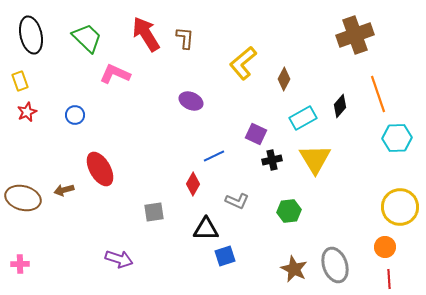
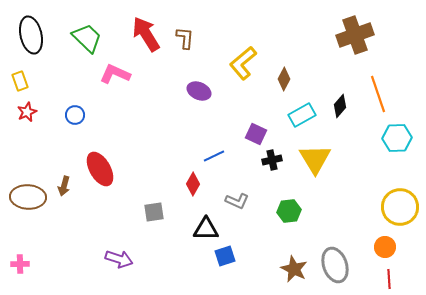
purple ellipse: moved 8 px right, 10 px up
cyan rectangle: moved 1 px left, 3 px up
brown arrow: moved 4 px up; rotated 60 degrees counterclockwise
brown ellipse: moved 5 px right, 1 px up; rotated 12 degrees counterclockwise
